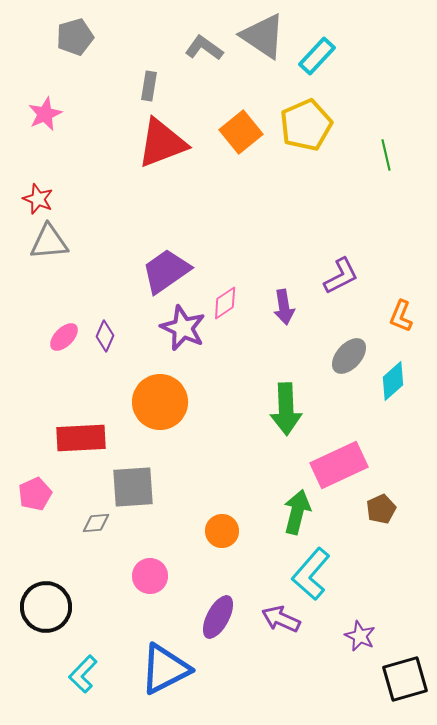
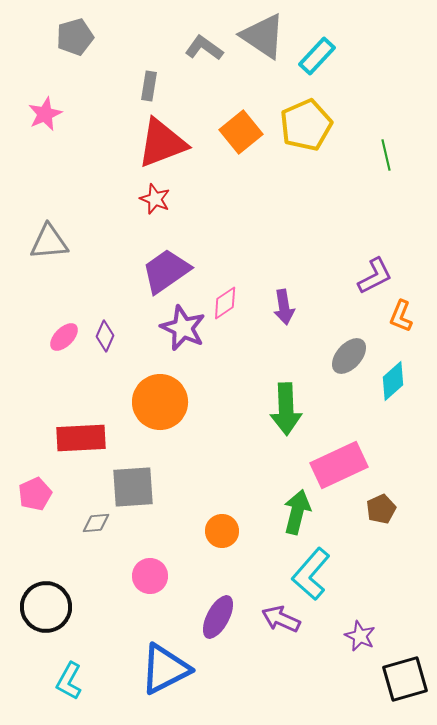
red star at (38, 199): moved 117 px right
purple L-shape at (341, 276): moved 34 px right
cyan L-shape at (83, 674): moved 14 px left, 7 px down; rotated 15 degrees counterclockwise
